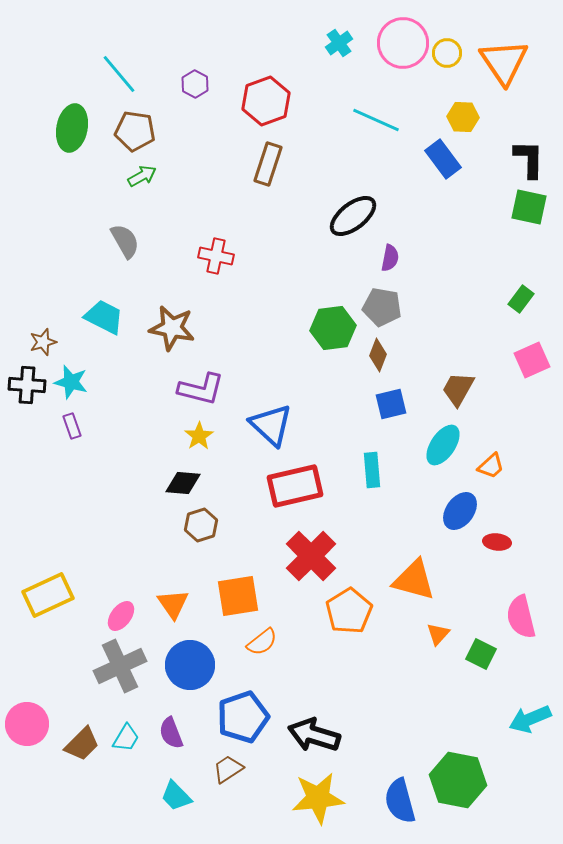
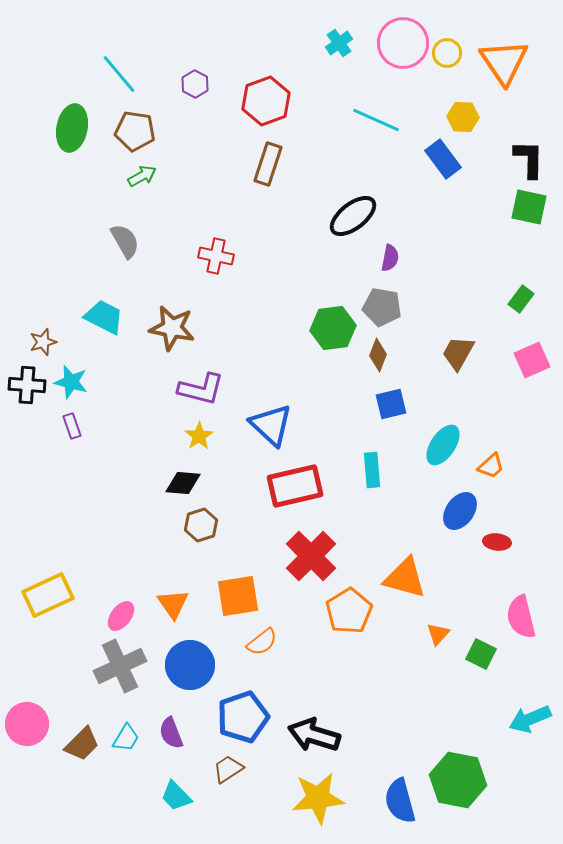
brown trapezoid at (458, 389): moved 36 px up
orange triangle at (414, 580): moved 9 px left, 2 px up
